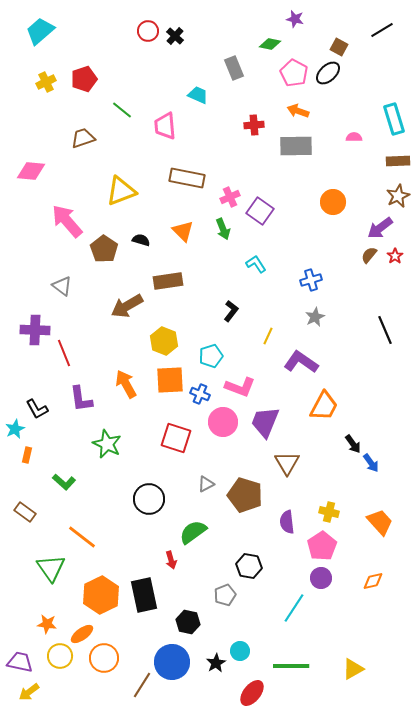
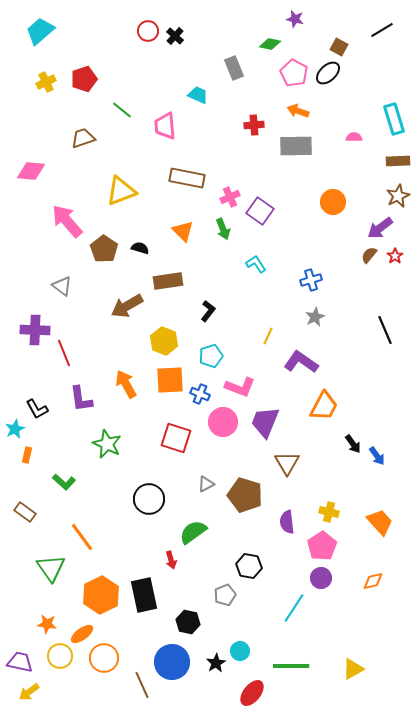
black semicircle at (141, 240): moved 1 px left, 8 px down
black L-shape at (231, 311): moved 23 px left
blue arrow at (371, 463): moved 6 px right, 7 px up
orange line at (82, 537): rotated 16 degrees clockwise
brown line at (142, 685): rotated 56 degrees counterclockwise
